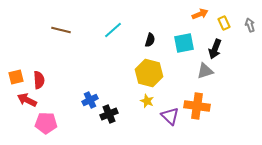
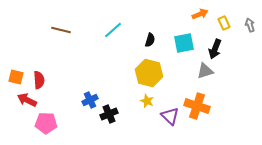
orange square: rotated 28 degrees clockwise
orange cross: rotated 10 degrees clockwise
